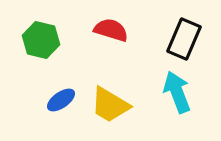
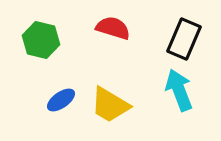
red semicircle: moved 2 px right, 2 px up
cyan arrow: moved 2 px right, 2 px up
